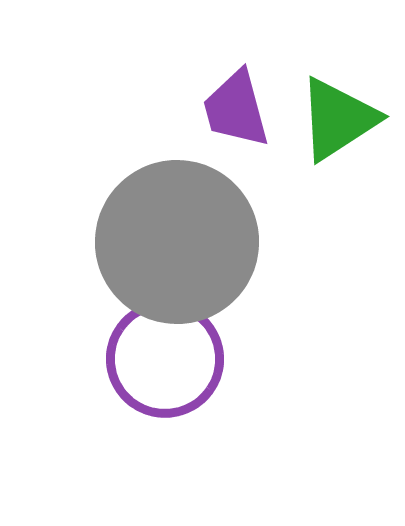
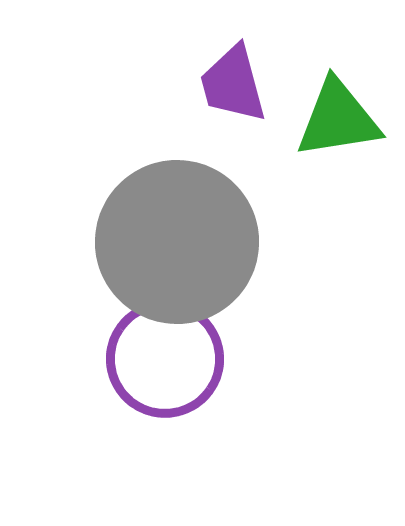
purple trapezoid: moved 3 px left, 25 px up
green triangle: rotated 24 degrees clockwise
